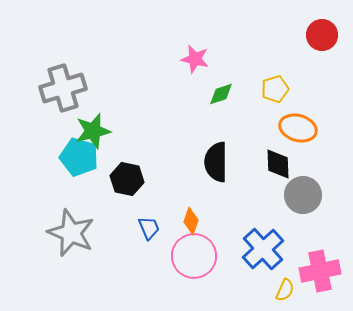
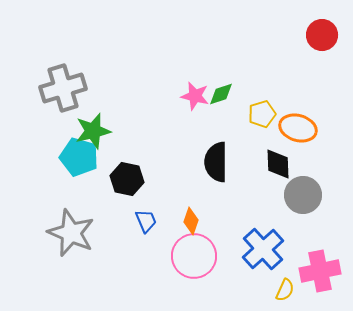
pink star: moved 37 px down
yellow pentagon: moved 13 px left, 25 px down
blue trapezoid: moved 3 px left, 7 px up
